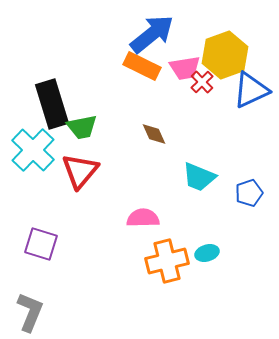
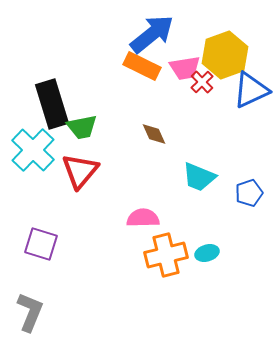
orange cross: moved 1 px left, 6 px up
